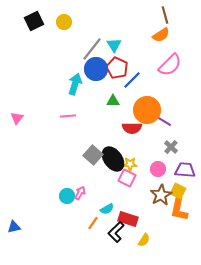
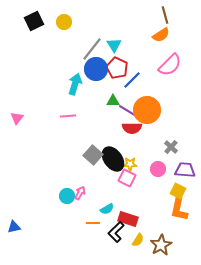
purple line: moved 34 px left, 9 px up
brown star: moved 50 px down
orange line: rotated 56 degrees clockwise
yellow semicircle: moved 6 px left
